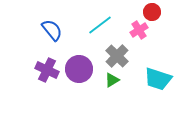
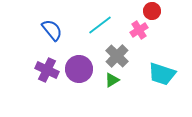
red circle: moved 1 px up
cyan trapezoid: moved 4 px right, 5 px up
